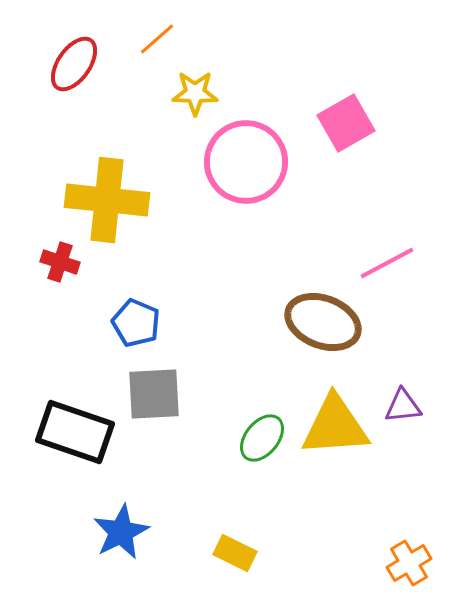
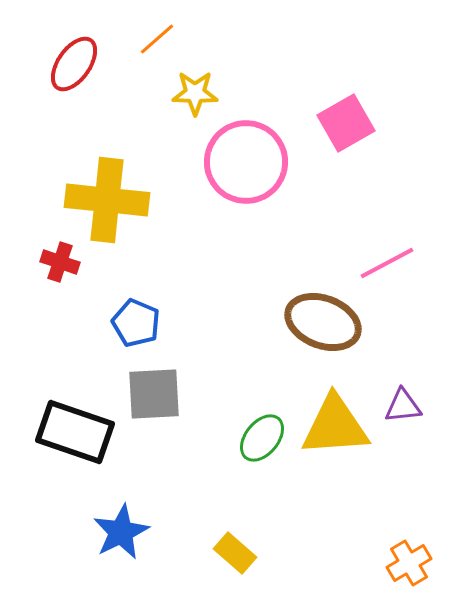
yellow rectangle: rotated 15 degrees clockwise
